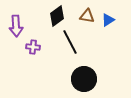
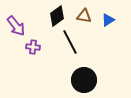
brown triangle: moved 3 px left
purple arrow: rotated 35 degrees counterclockwise
black circle: moved 1 px down
